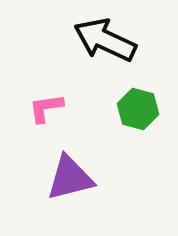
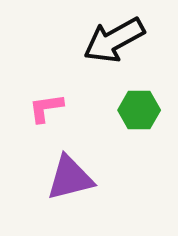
black arrow: moved 9 px right; rotated 54 degrees counterclockwise
green hexagon: moved 1 px right, 1 px down; rotated 15 degrees counterclockwise
